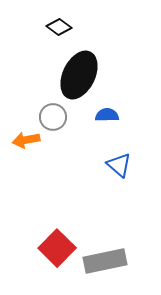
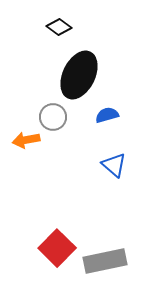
blue semicircle: rotated 15 degrees counterclockwise
blue triangle: moved 5 px left
